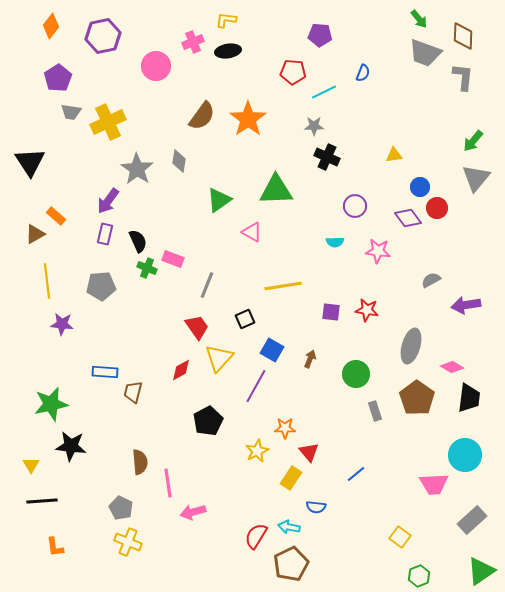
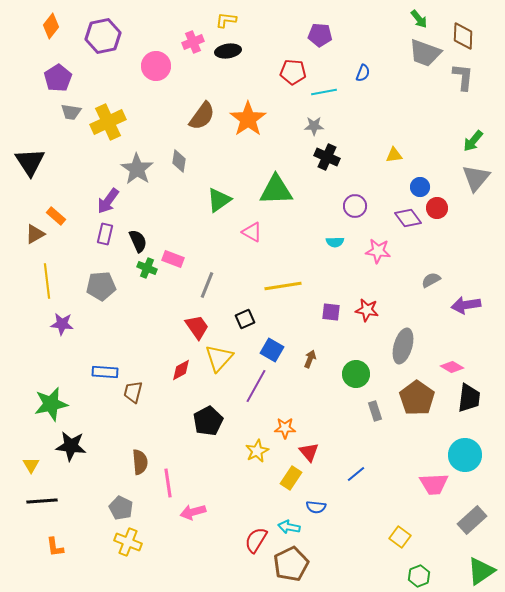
cyan line at (324, 92): rotated 15 degrees clockwise
gray ellipse at (411, 346): moved 8 px left
red semicircle at (256, 536): moved 4 px down
